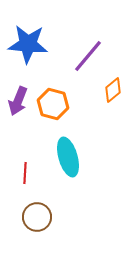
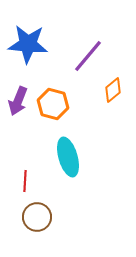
red line: moved 8 px down
